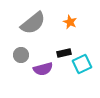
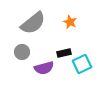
gray circle: moved 1 px right, 3 px up
purple semicircle: moved 1 px right, 1 px up
